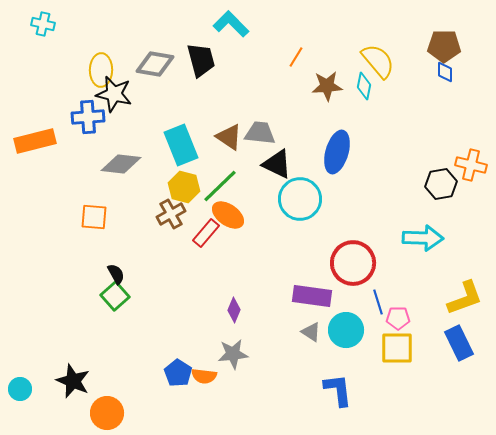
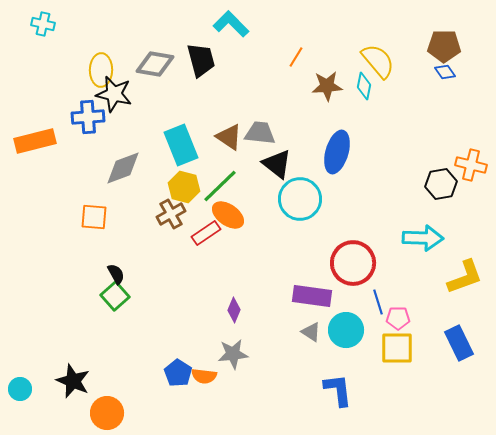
blue diamond at (445, 72): rotated 35 degrees counterclockwise
gray diamond at (121, 164): moved 2 px right, 4 px down; rotated 27 degrees counterclockwise
black triangle at (277, 164): rotated 12 degrees clockwise
red rectangle at (206, 233): rotated 16 degrees clockwise
yellow L-shape at (465, 298): moved 21 px up
